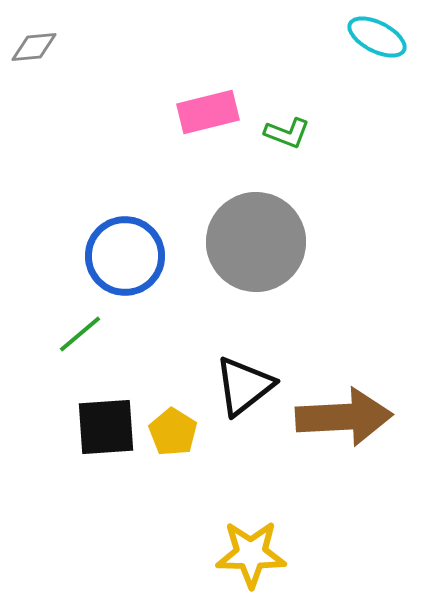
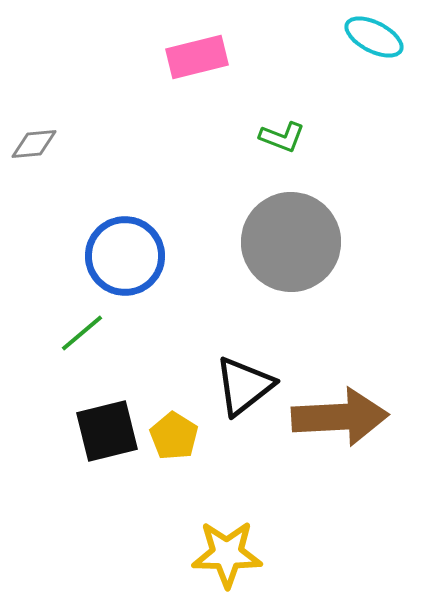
cyan ellipse: moved 3 px left
gray diamond: moved 97 px down
pink rectangle: moved 11 px left, 55 px up
green L-shape: moved 5 px left, 4 px down
gray circle: moved 35 px right
green line: moved 2 px right, 1 px up
brown arrow: moved 4 px left
black square: moved 1 px right, 4 px down; rotated 10 degrees counterclockwise
yellow pentagon: moved 1 px right, 4 px down
yellow star: moved 24 px left
